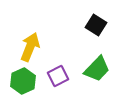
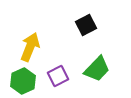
black square: moved 10 px left; rotated 30 degrees clockwise
